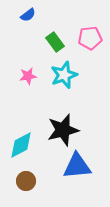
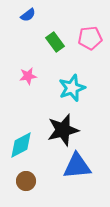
cyan star: moved 8 px right, 13 px down
